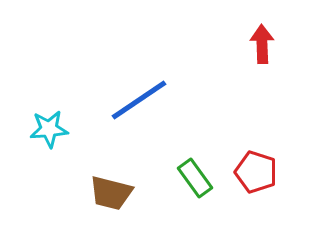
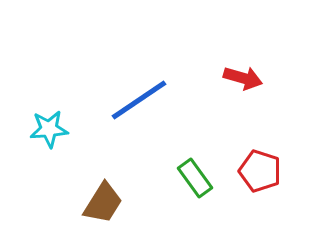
red arrow: moved 19 px left, 34 px down; rotated 108 degrees clockwise
red pentagon: moved 4 px right, 1 px up
brown trapezoid: moved 8 px left, 10 px down; rotated 72 degrees counterclockwise
